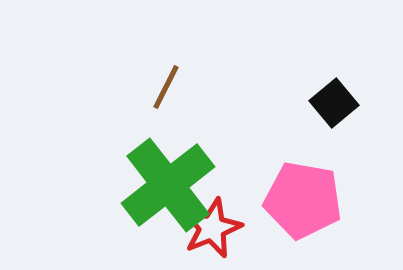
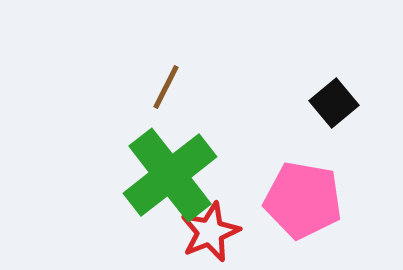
green cross: moved 2 px right, 10 px up
red star: moved 2 px left, 4 px down
